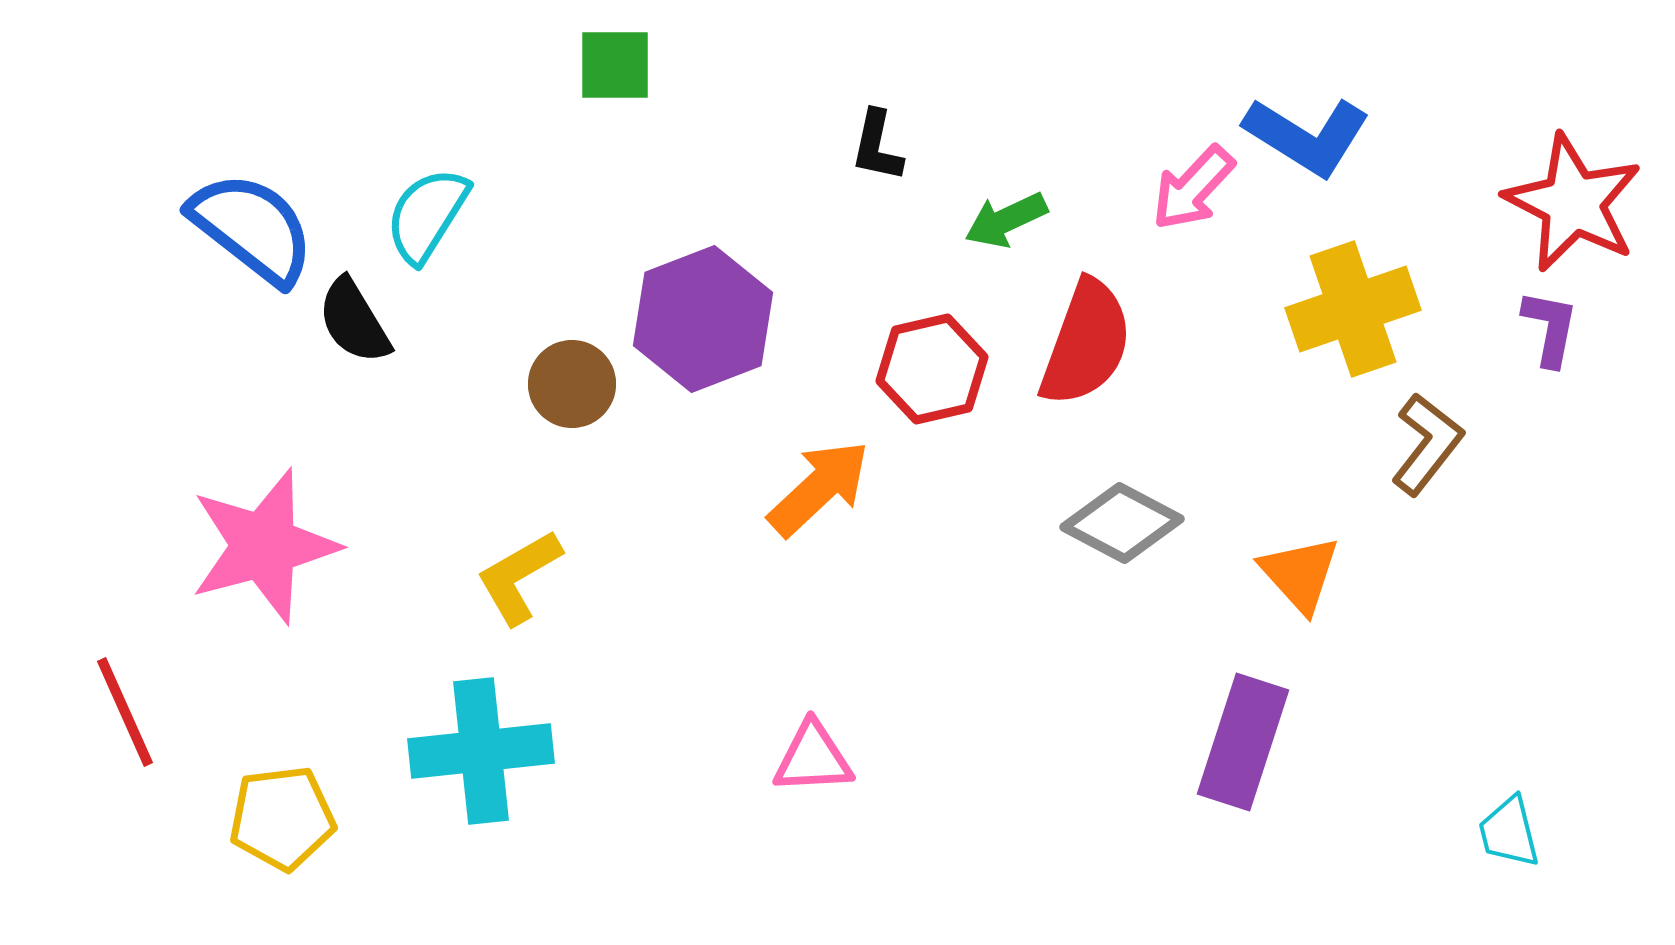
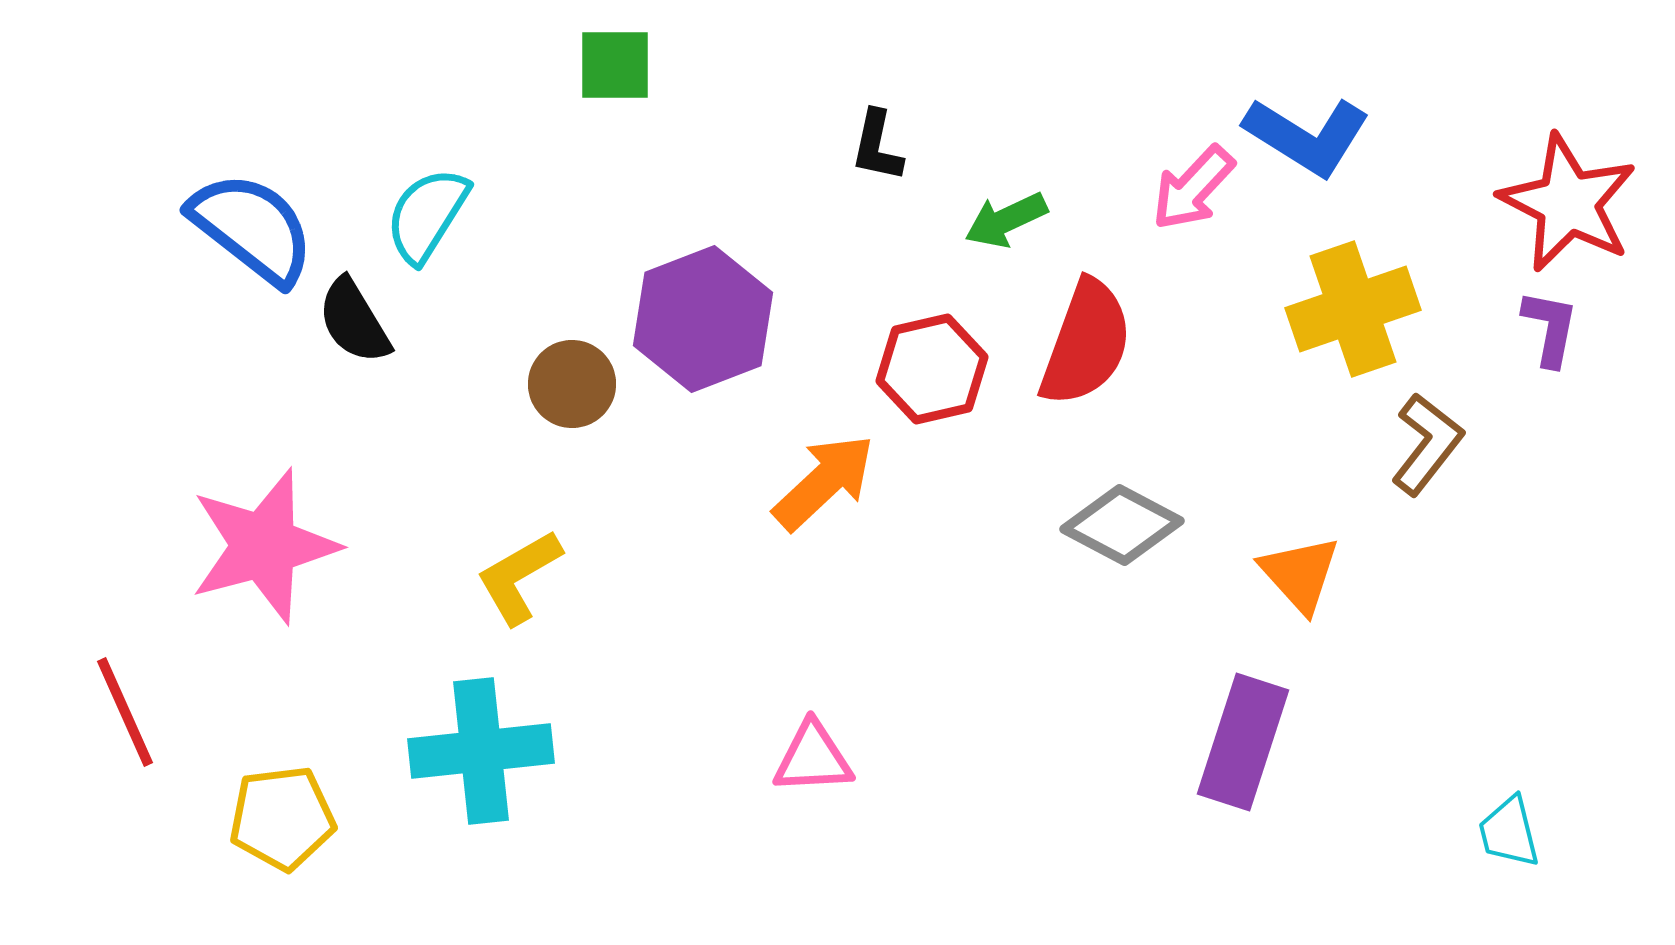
red star: moved 5 px left
orange arrow: moved 5 px right, 6 px up
gray diamond: moved 2 px down
